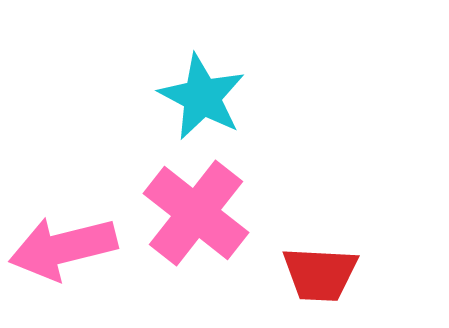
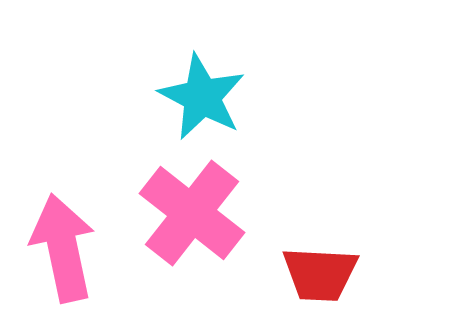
pink cross: moved 4 px left
pink arrow: rotated 92 degrees clockwise
